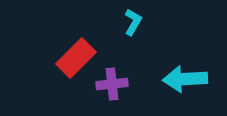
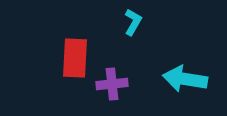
red rectangle: moved 1 px left; rotated 42 degrees counterclockwise
cyan arrow: rotated 12 degrees clockwise
